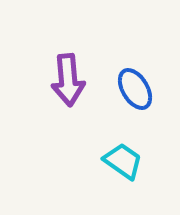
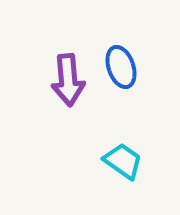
blue ellipse: moved 14 px left, 22 px up; rotated 12 degrees clockwise
